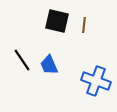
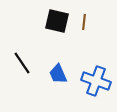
brown line: moved 3 px up
black line: moved 3 px down
blue trapezoid: moved 9 px right, 9 px down
